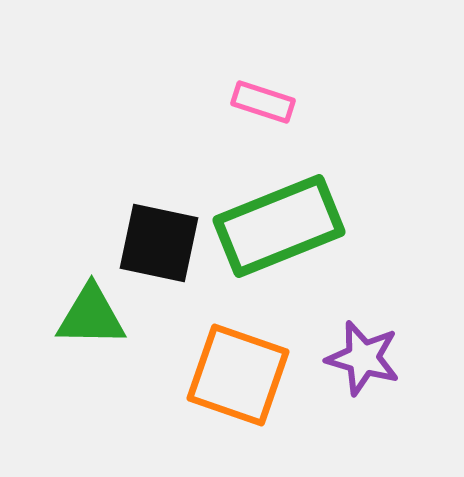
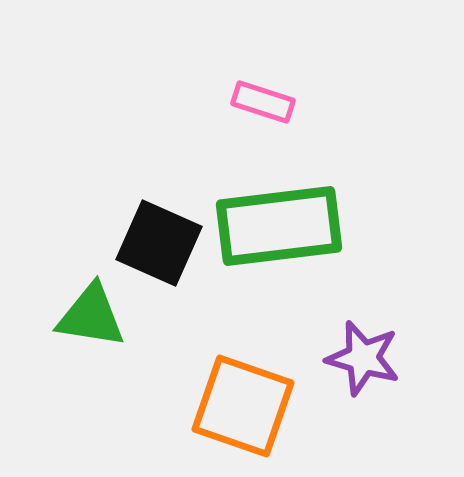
green rectangle: rotated 15 degrees clockwise
black square: rotated 12 degrees clockwise
green triangle: rotated 8 degrees clockwise
orange square: moved 5 px right, 31 px down
